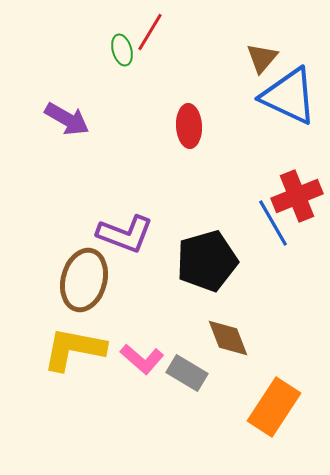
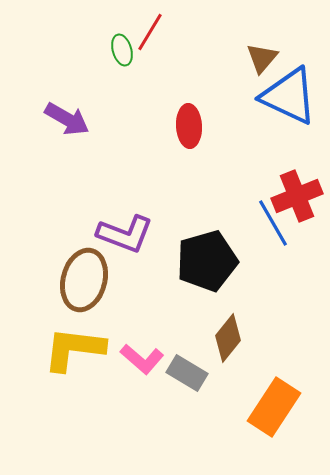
brown diamond: rotated 60 degrees clockwise
yellow L-shape: rotated 4 degrees counterclockwise
